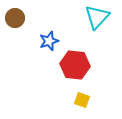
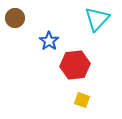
cyan triangle: moved 2 px down
blue star: rotated 18 degrees counterclockwise
red hexagon: rotated 12 degrees counterclockwise
